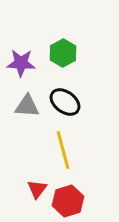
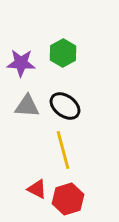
black ellipse: moved 4 px down
red triangle: rotated 40 degrees counterclockwise
red hexagon: moved 2 px up
